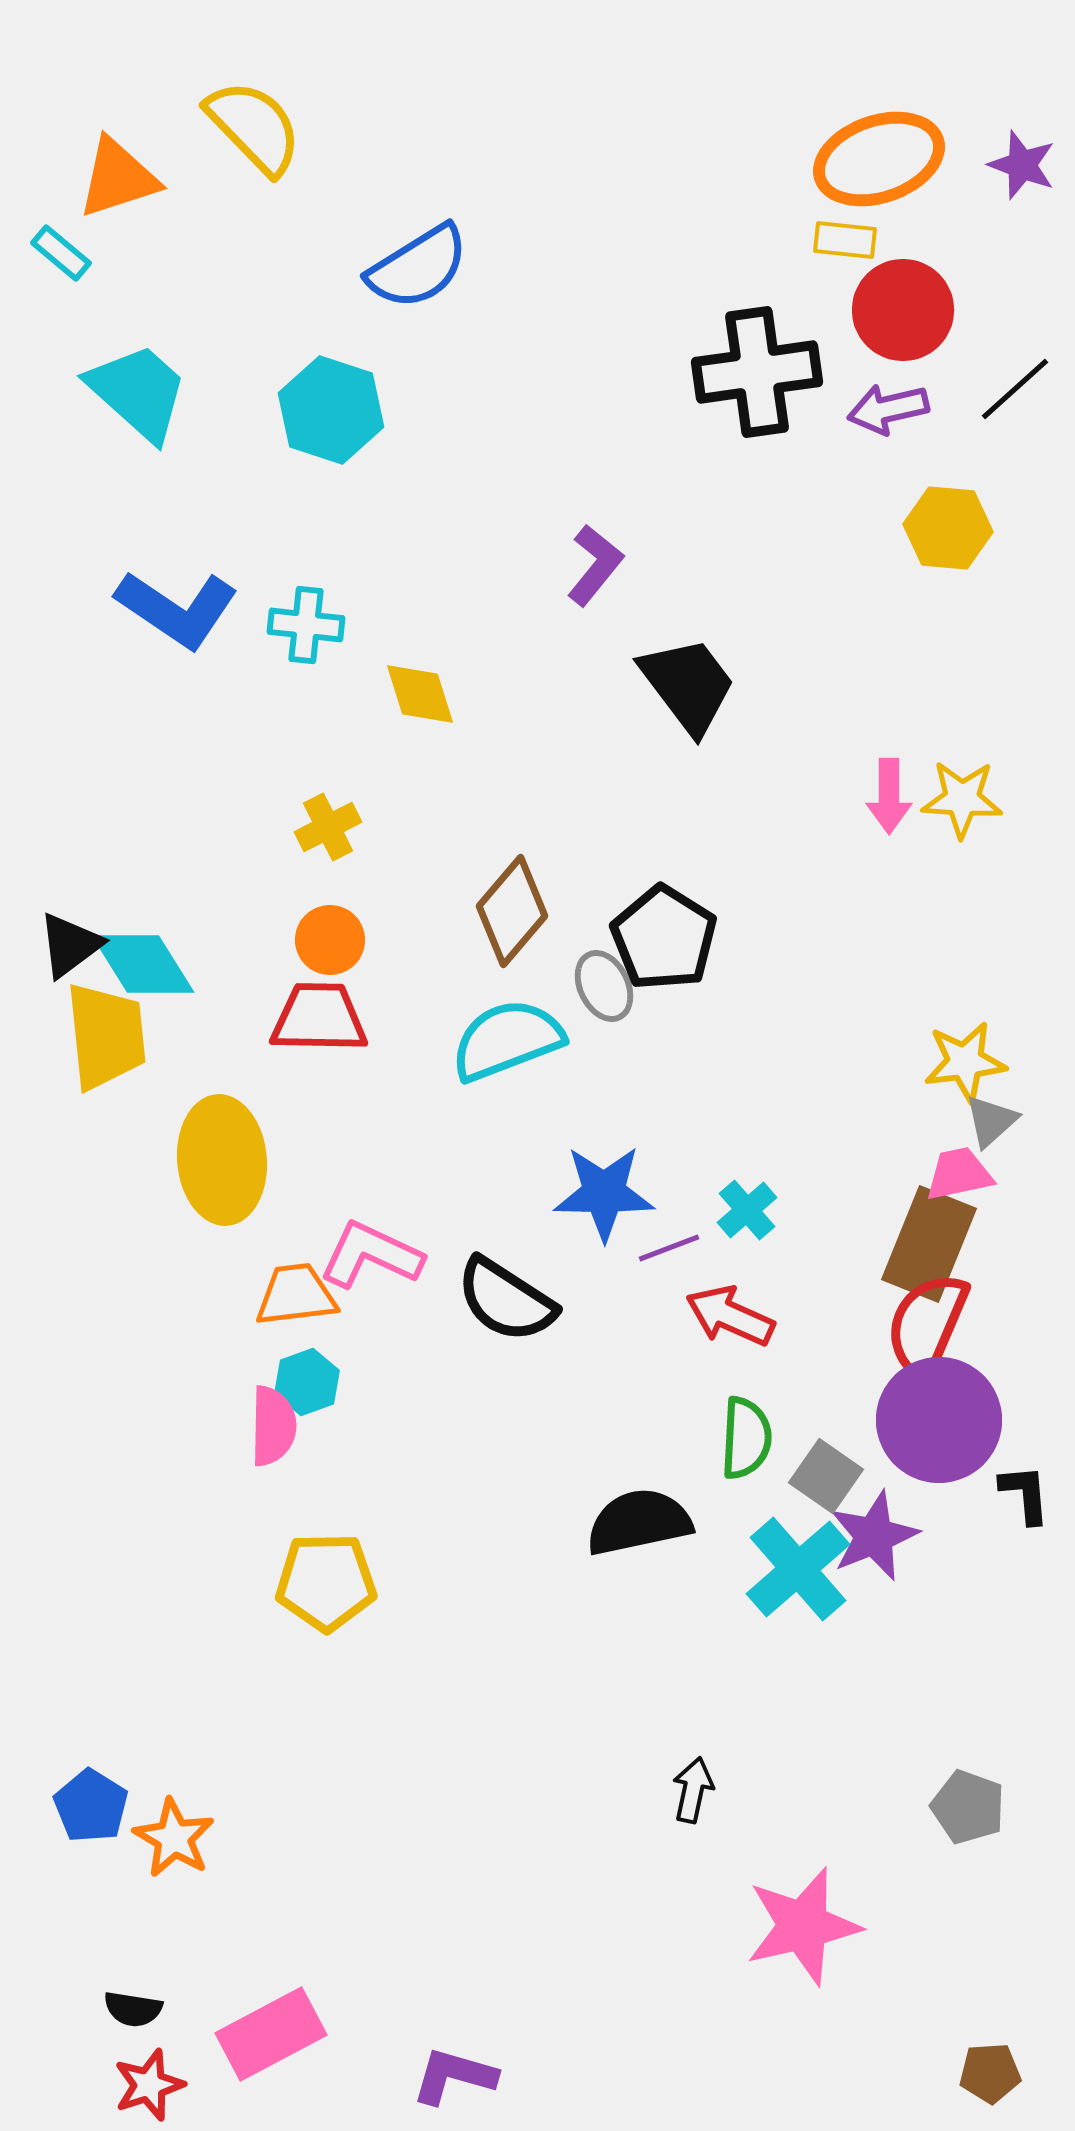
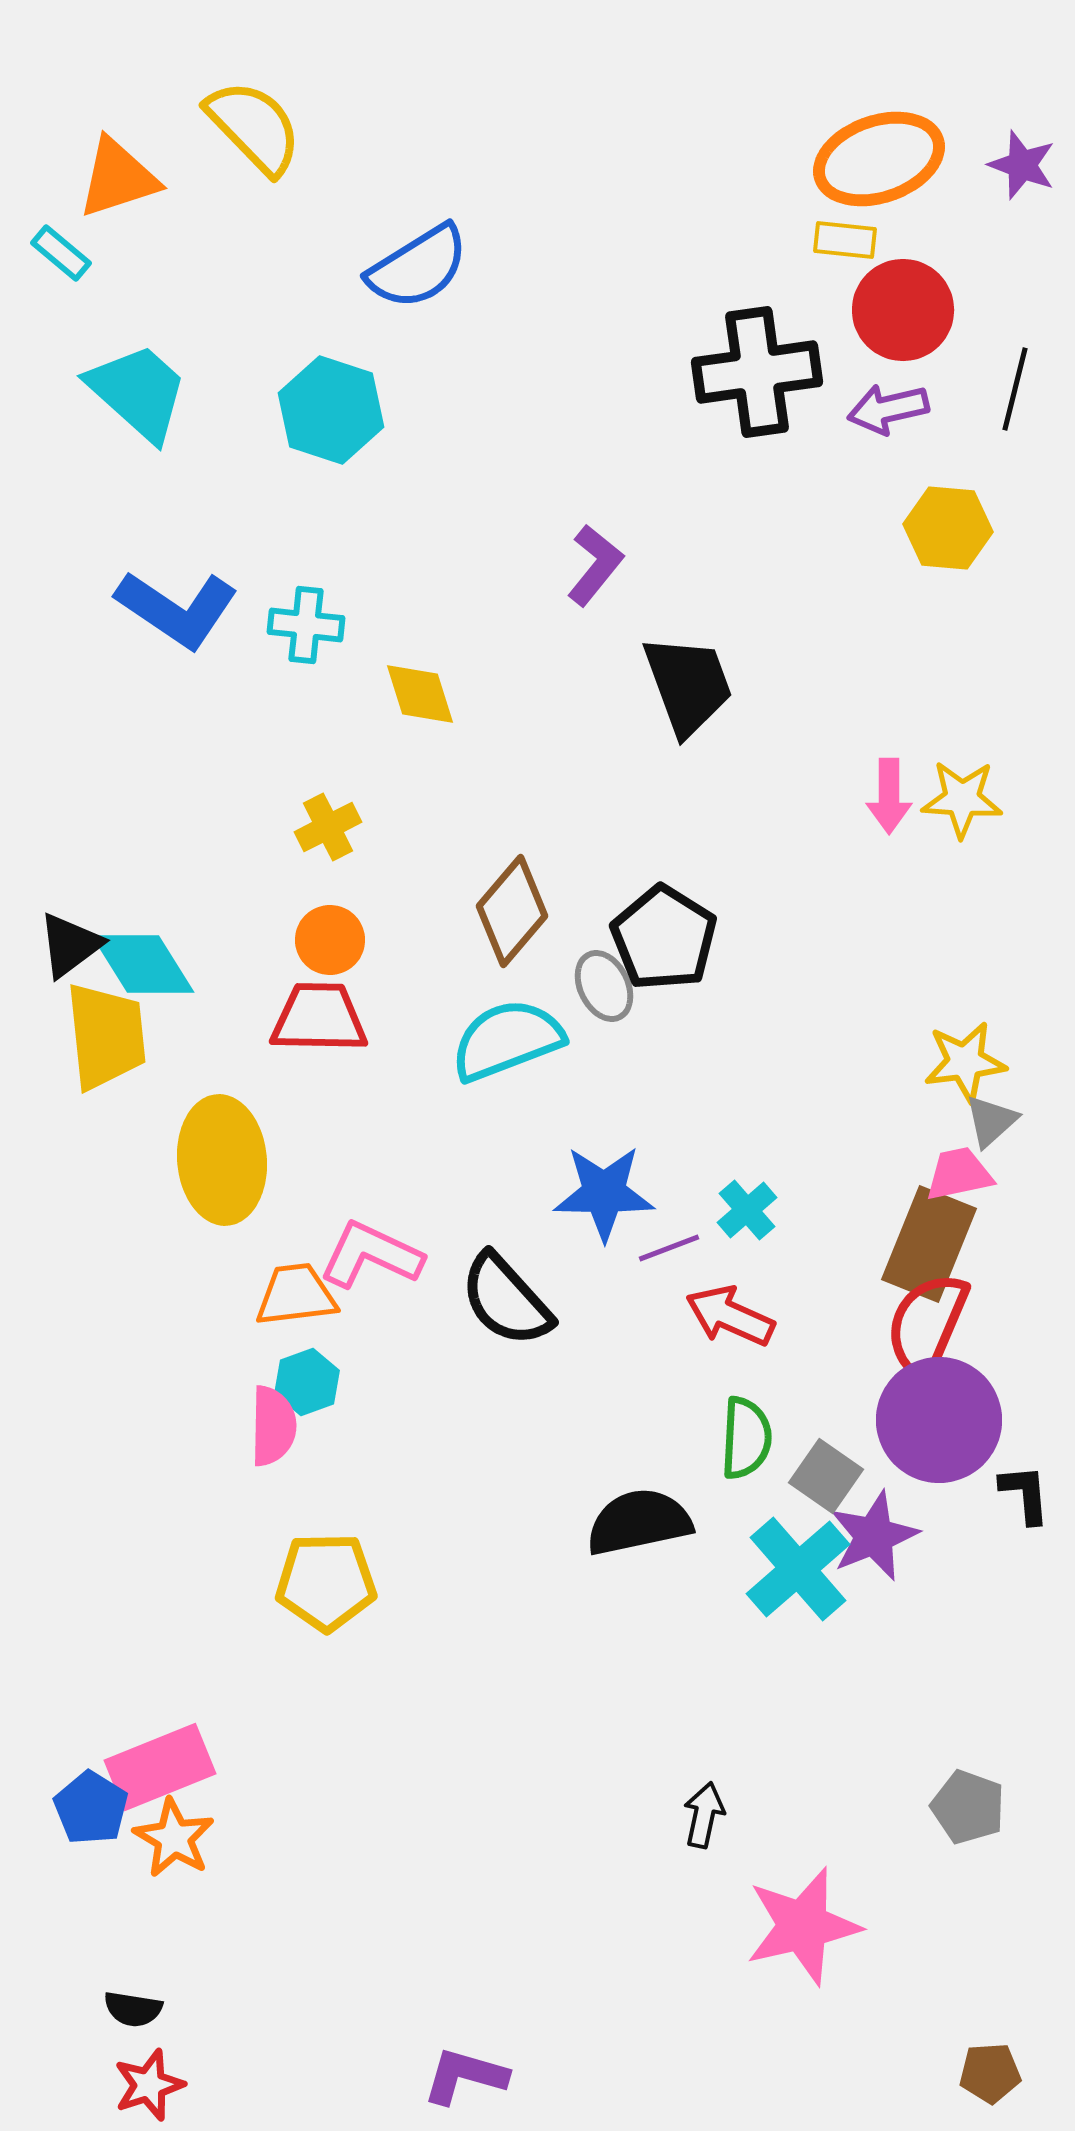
black line at (1015, 389): rotated 34 degrees counterclockwise
black trapezoid at (688, 685): rotated 17 degrees clockwise
black semicircle at (506, 1300): rotated 15 degrees clockwise
black arrow at (693, 1790): moved 11 px right, 25 px down
blue pentagon at (91, 1806): moved 2 px down
pink rectangle at (271, 2034): moved 111 px left, 267 px up; rotated 6 degrees clockwise
purple L-shape at (454, 2076): moved 11 px right
